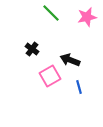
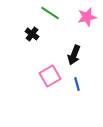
green line: moved 1 px left; rotated 12 degrees counterclockwise
black cross: moved 15 px up
black arrow: moved 4 px right, 5 px up; rotated 90 degrees counterclockwise
blue line: moved 2 px left, 3 px up
